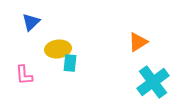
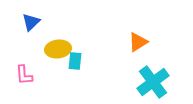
cyan rectangle: moved 5 px right, 2 px up
